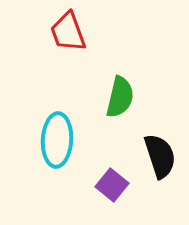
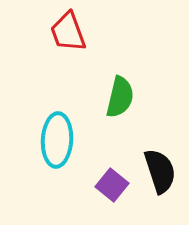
black semicircle: moved 15 px down
